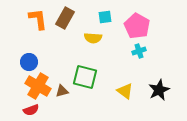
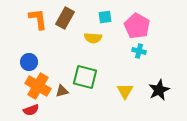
cyan cross: rotated 32 degrees clockwise
yellow triangle: rotated 24 degrees clockwise
